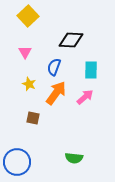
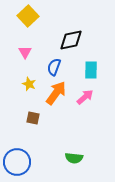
black diamond: rotated 15 degrees counterclockwise
